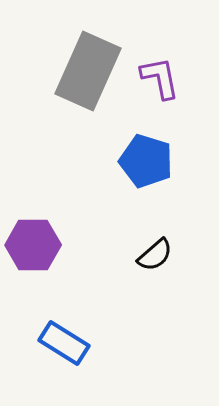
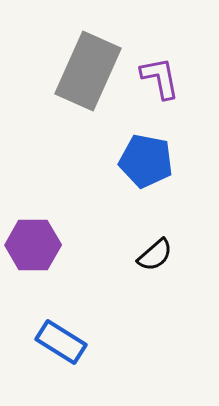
blue pentagon: rotated 6 degrees counterclockwise
blue rectangle: moved 3 px left, 1 px up
